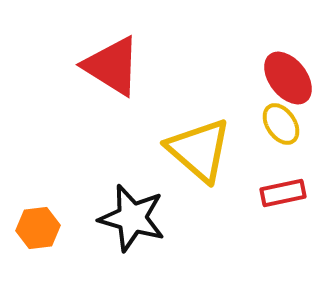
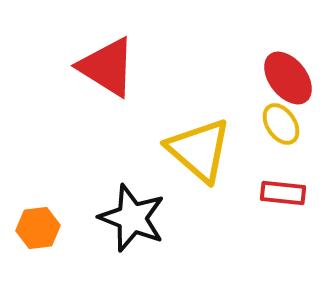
red triangle: moved 5 px left, 1 px down
red rectangle: rotated 18 degrees clockwise
black star: rotated 6 degrees clockwise
